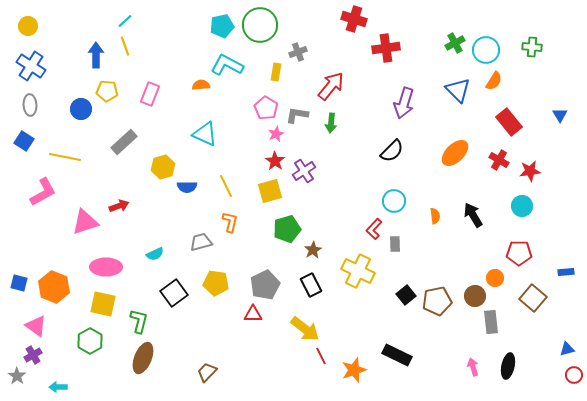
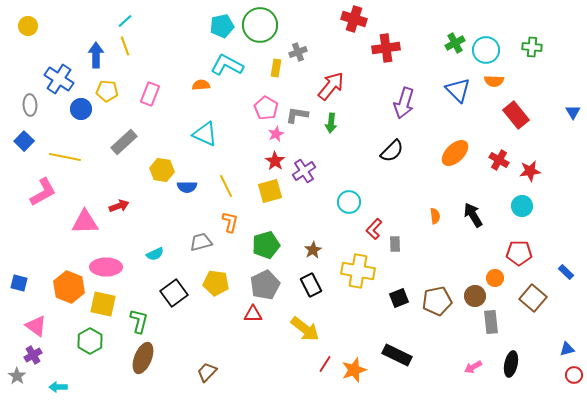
blue cross at (31, 66): moved 28 px right, 13 px down
yellow rectangle at (276, 72): moved 4 px up
orange semicircle at (494, 81): rotated 60 degrees clockwise
blue triangle at (560, 115): moved 13 px right, 3 px up
red rectangle at (509, 122): moved 7 px right, 7 px up
blue square at (24, 141): rotated 12 degrees clockwise
yellow hexagon at (163, 167): moved 1 px left, 3 px down; rotated 25 degrees clockwise
cyan circle at (394, 201): moved 45 px left, 1 px down
pink triangle at (85, 222): rotated 16 degrees clockwise
green pentagon at (287, 229): moved 21 px left, 16 px down
yellow cross at (358, 271): rotated 16 degrees counterclockwise
blue rectangle at (566, 272): rotated 49 degrees clockwise
orange hexagon at (54, 287): moved 15 px right
black square at (406, 295): moved 7 px left, 3 px down; rotated 18 degrees clockwise
red line at (321, 356): moved 4 px right, 8 px down; rotated 60 degrees clockwise
black ellipse at (508, 366): moved 3 px right, 2 px up
pink arrow at (473, 367): rotated 102 degrees counterclockwise
